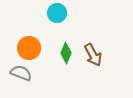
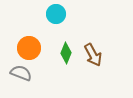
cyan circle: moved 1 px left, 1 px down
